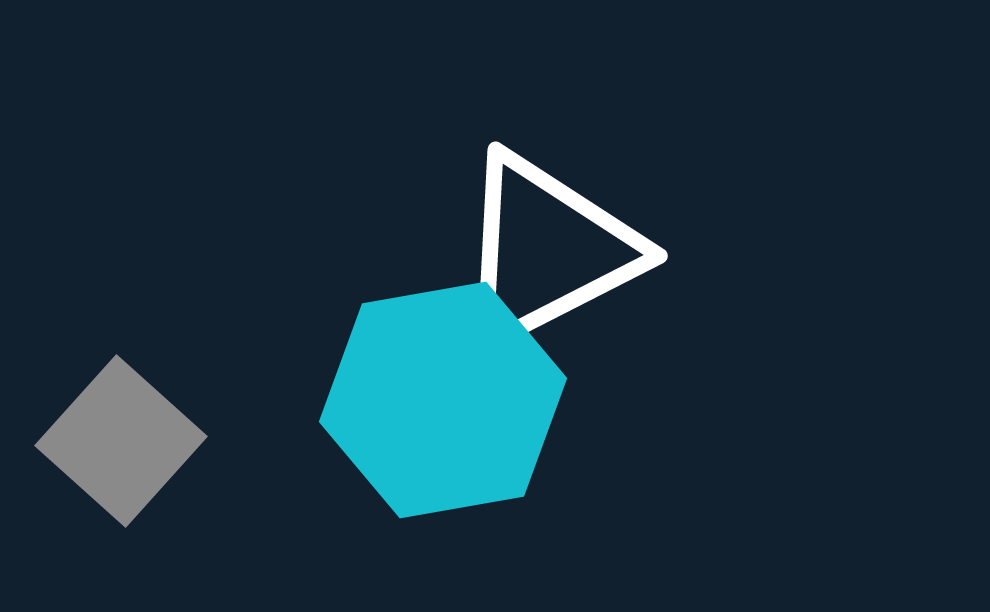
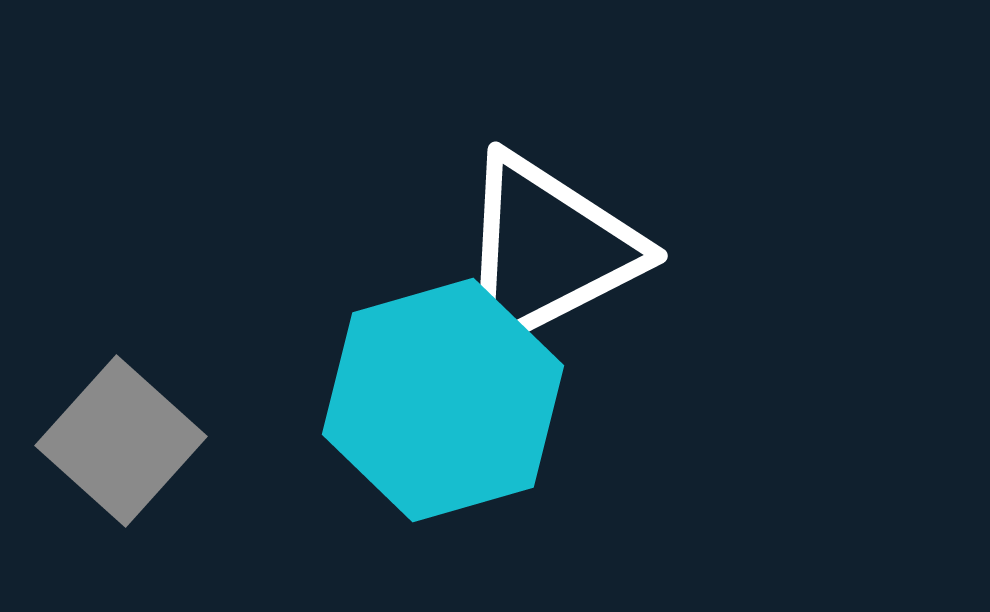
cyan hexagon: rotated 6 degrees counterclockwise
